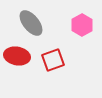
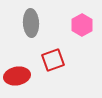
gray ellipse: rotated 36 degrees clockwise
red ellipse: moved 20 px down; rotated 20 degrees counterclockwise
